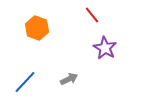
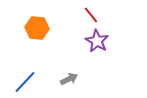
red line: moved 1 px left
orange hexagon: rotated 15 degrees counterclockwise
purple star: moved 8 px left, 7 px up
